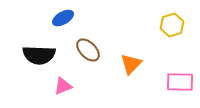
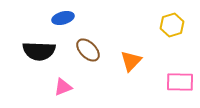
blue ellipse: rotated 15 degrees clockwise
black semicircle: moved 4 px up
orange triangle: moved 3 px up
pink triangle: moved 1 px down
